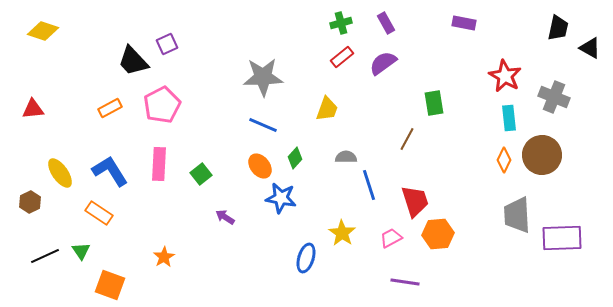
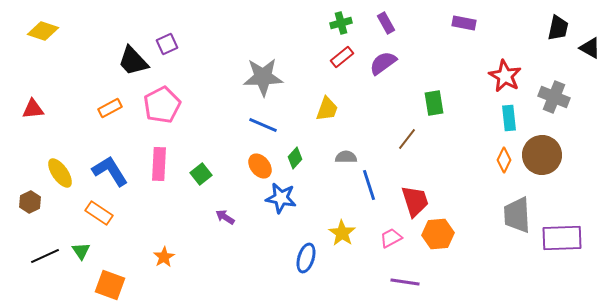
brown line at (407, 139): rotated 10 degrees clockwise
